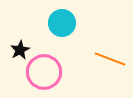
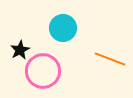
cyan circle: moved 1 px right, 5 px down
pink circle: moved 1 px left, 1 px up
